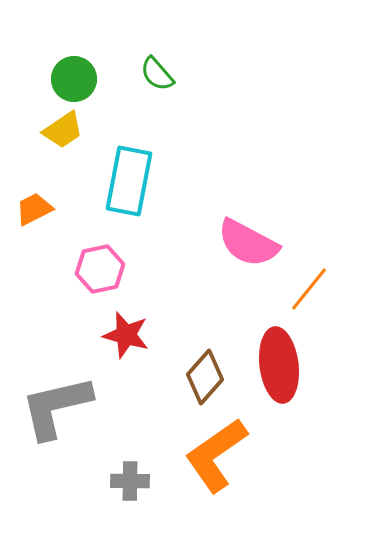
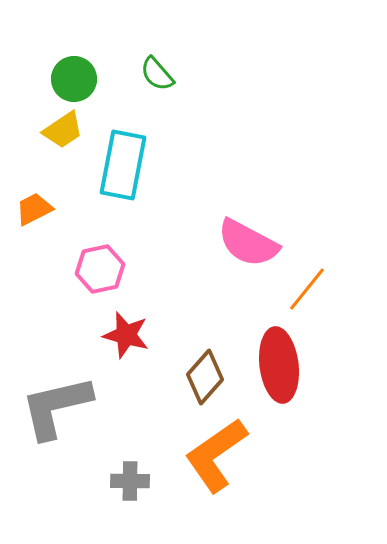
cyan rectangle: moved 6 px left, 16 px up
orange line: moved 2 px left
